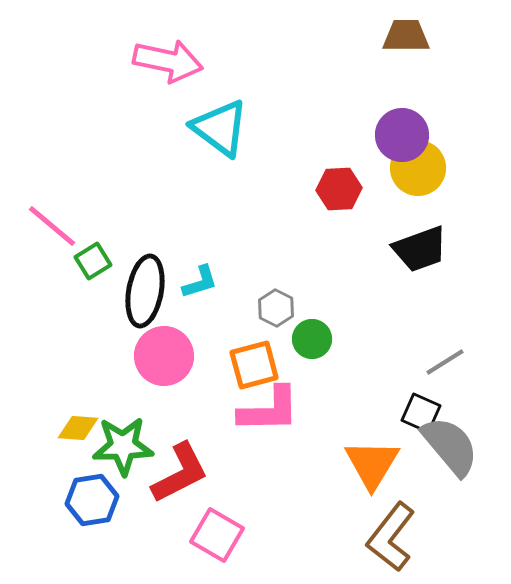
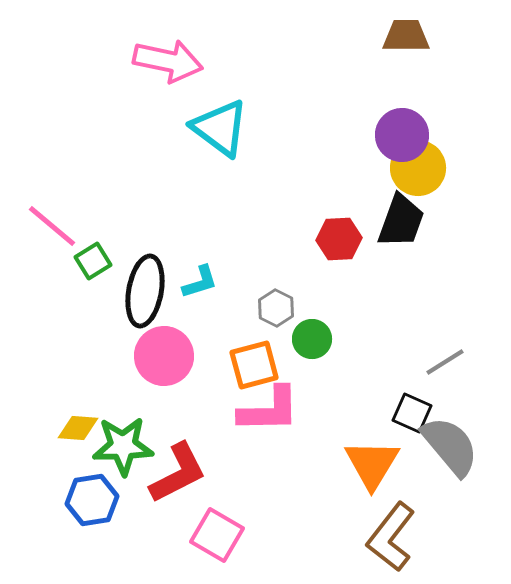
red hexagon: moved 50 px down
black trapezoid: moved 19 px left, 28 px up; rotated 50 degrees counterclockwise
black square: moved 9 px left
red L-shape: moved 2 px left
